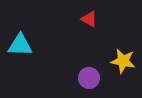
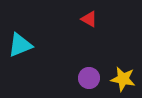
cyan triangle: rotated 24 degrees counterclockwise
yellow star: moved 18 px down
